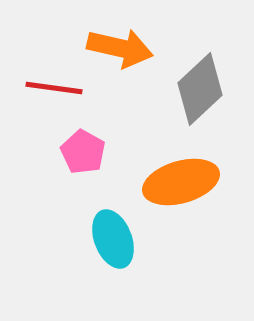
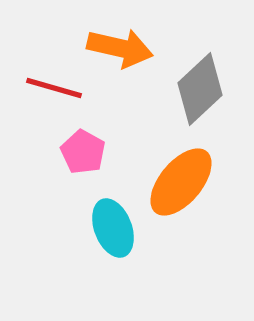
red line: rotated 8 degrees clockwise
orange ellipse: rotated 34 degrees counterclockwise
cyan ellipse: moved 11 px up
